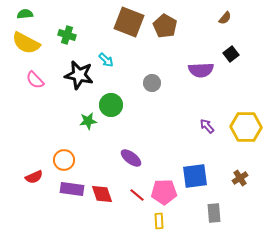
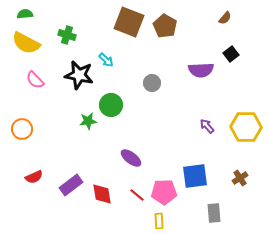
orange circle: moved 42 px left, 31 px up
purple rectangle: moved 1 px left, 4 px up; rotated 45 degrees counterclockwise
red diamond: rotated 10 degrees clockwise
